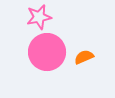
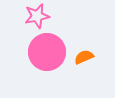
pink star: moved 2 px left, 1 px up
